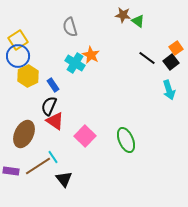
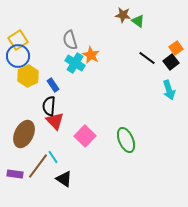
gray semicircle: moved 13 px down
black semicircle: rotated 18 degrees counterclockwise
red triangle: rotated 12 degrees clockwise
brown line: rotated 20 degrees counterclockwise
purple rectangle: moved 4 px right, 3 px down
black triangle: rotated 18 degrees counterclockwise
